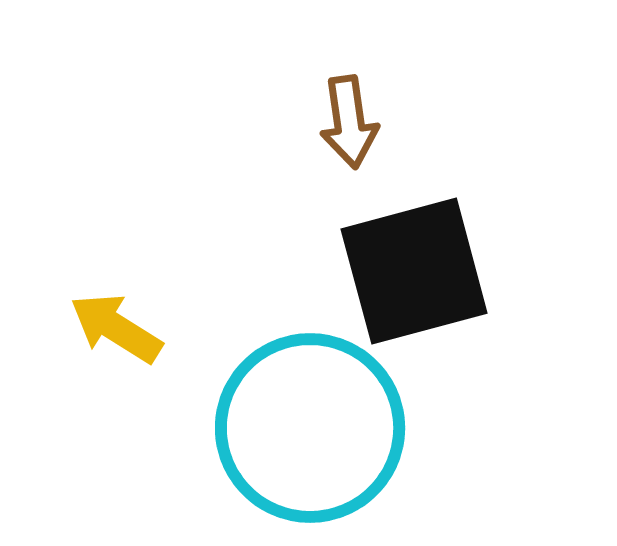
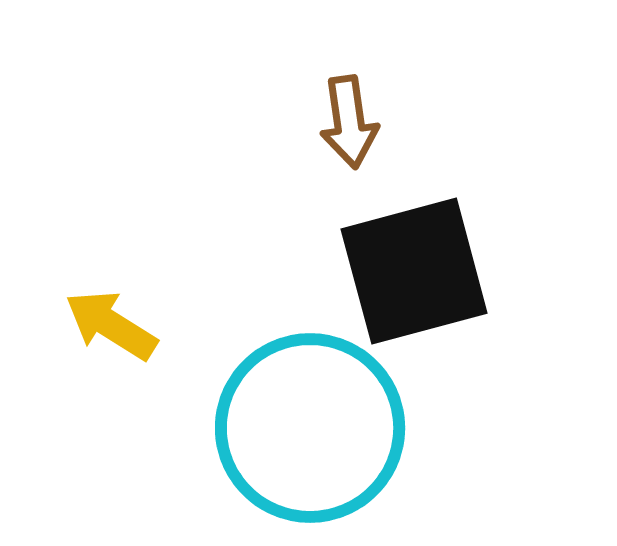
yellow arrow: moved 5 px left, 3 px up
